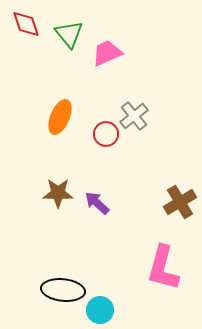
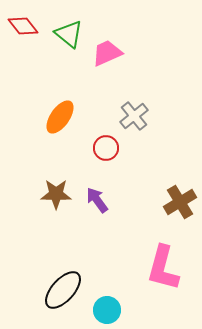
red diamond: moved 3 px left, 2 px down; rotated 20 degrees counterclockwise
green triangle: rotated 12 degrees counterclockwise
orange ellipse: rotated 12 degrees clockwise
red circle: moved 14 px down
brown star: moved 2 px left, 1 px down
purple arrow: moved 3 px up; rotated 12 degrees clockwise
black ellipse: rotated 54 degrees counterclockwise
cyan circle: moved 7 px right
